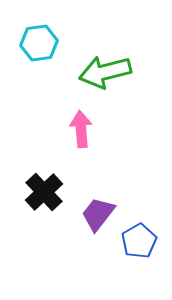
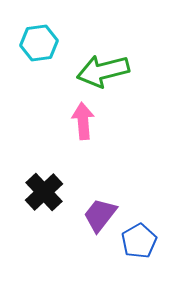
green arrow: moved 2 px left, 1 px up
pink arrow: moved 2 px right, 8 px up
purple trapezoid: moved 2 px right, 1 px down
